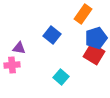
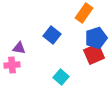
orange rectangle: moved 1 px right, 1 px up
red square: rotated 35 degrees clockwise
